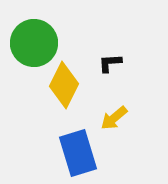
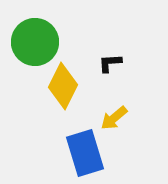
green circle: moved 1 px right, 1 px up
yellow diamond: moved 1 px left, 1 px down
blue rectangle: moved 7 px right
